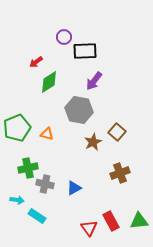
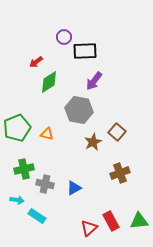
green cross: moved 4 px left, 1 px down
red triangle: rotated 24 degrees clockwise
